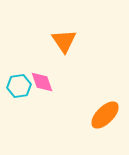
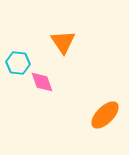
orange triangle: moved 1 px left, 1 px down
cyan hexagon: moved 1 px left, 23 px up; rotated 15 degrees clockwise
